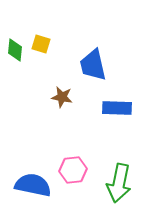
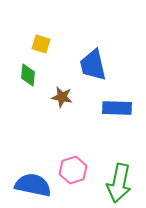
green diamond: moved 13 px right, 25 px down
pink hexagon: rotated 12 degrees counterclockwise
